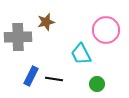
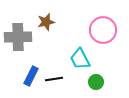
pink circle: moved 3 px left
cyan trapezoid: moved 1 px left, 5 px down
black line: rotated 18 degrees counterclockwise
green circle: moved 1 px left, 2 px up
